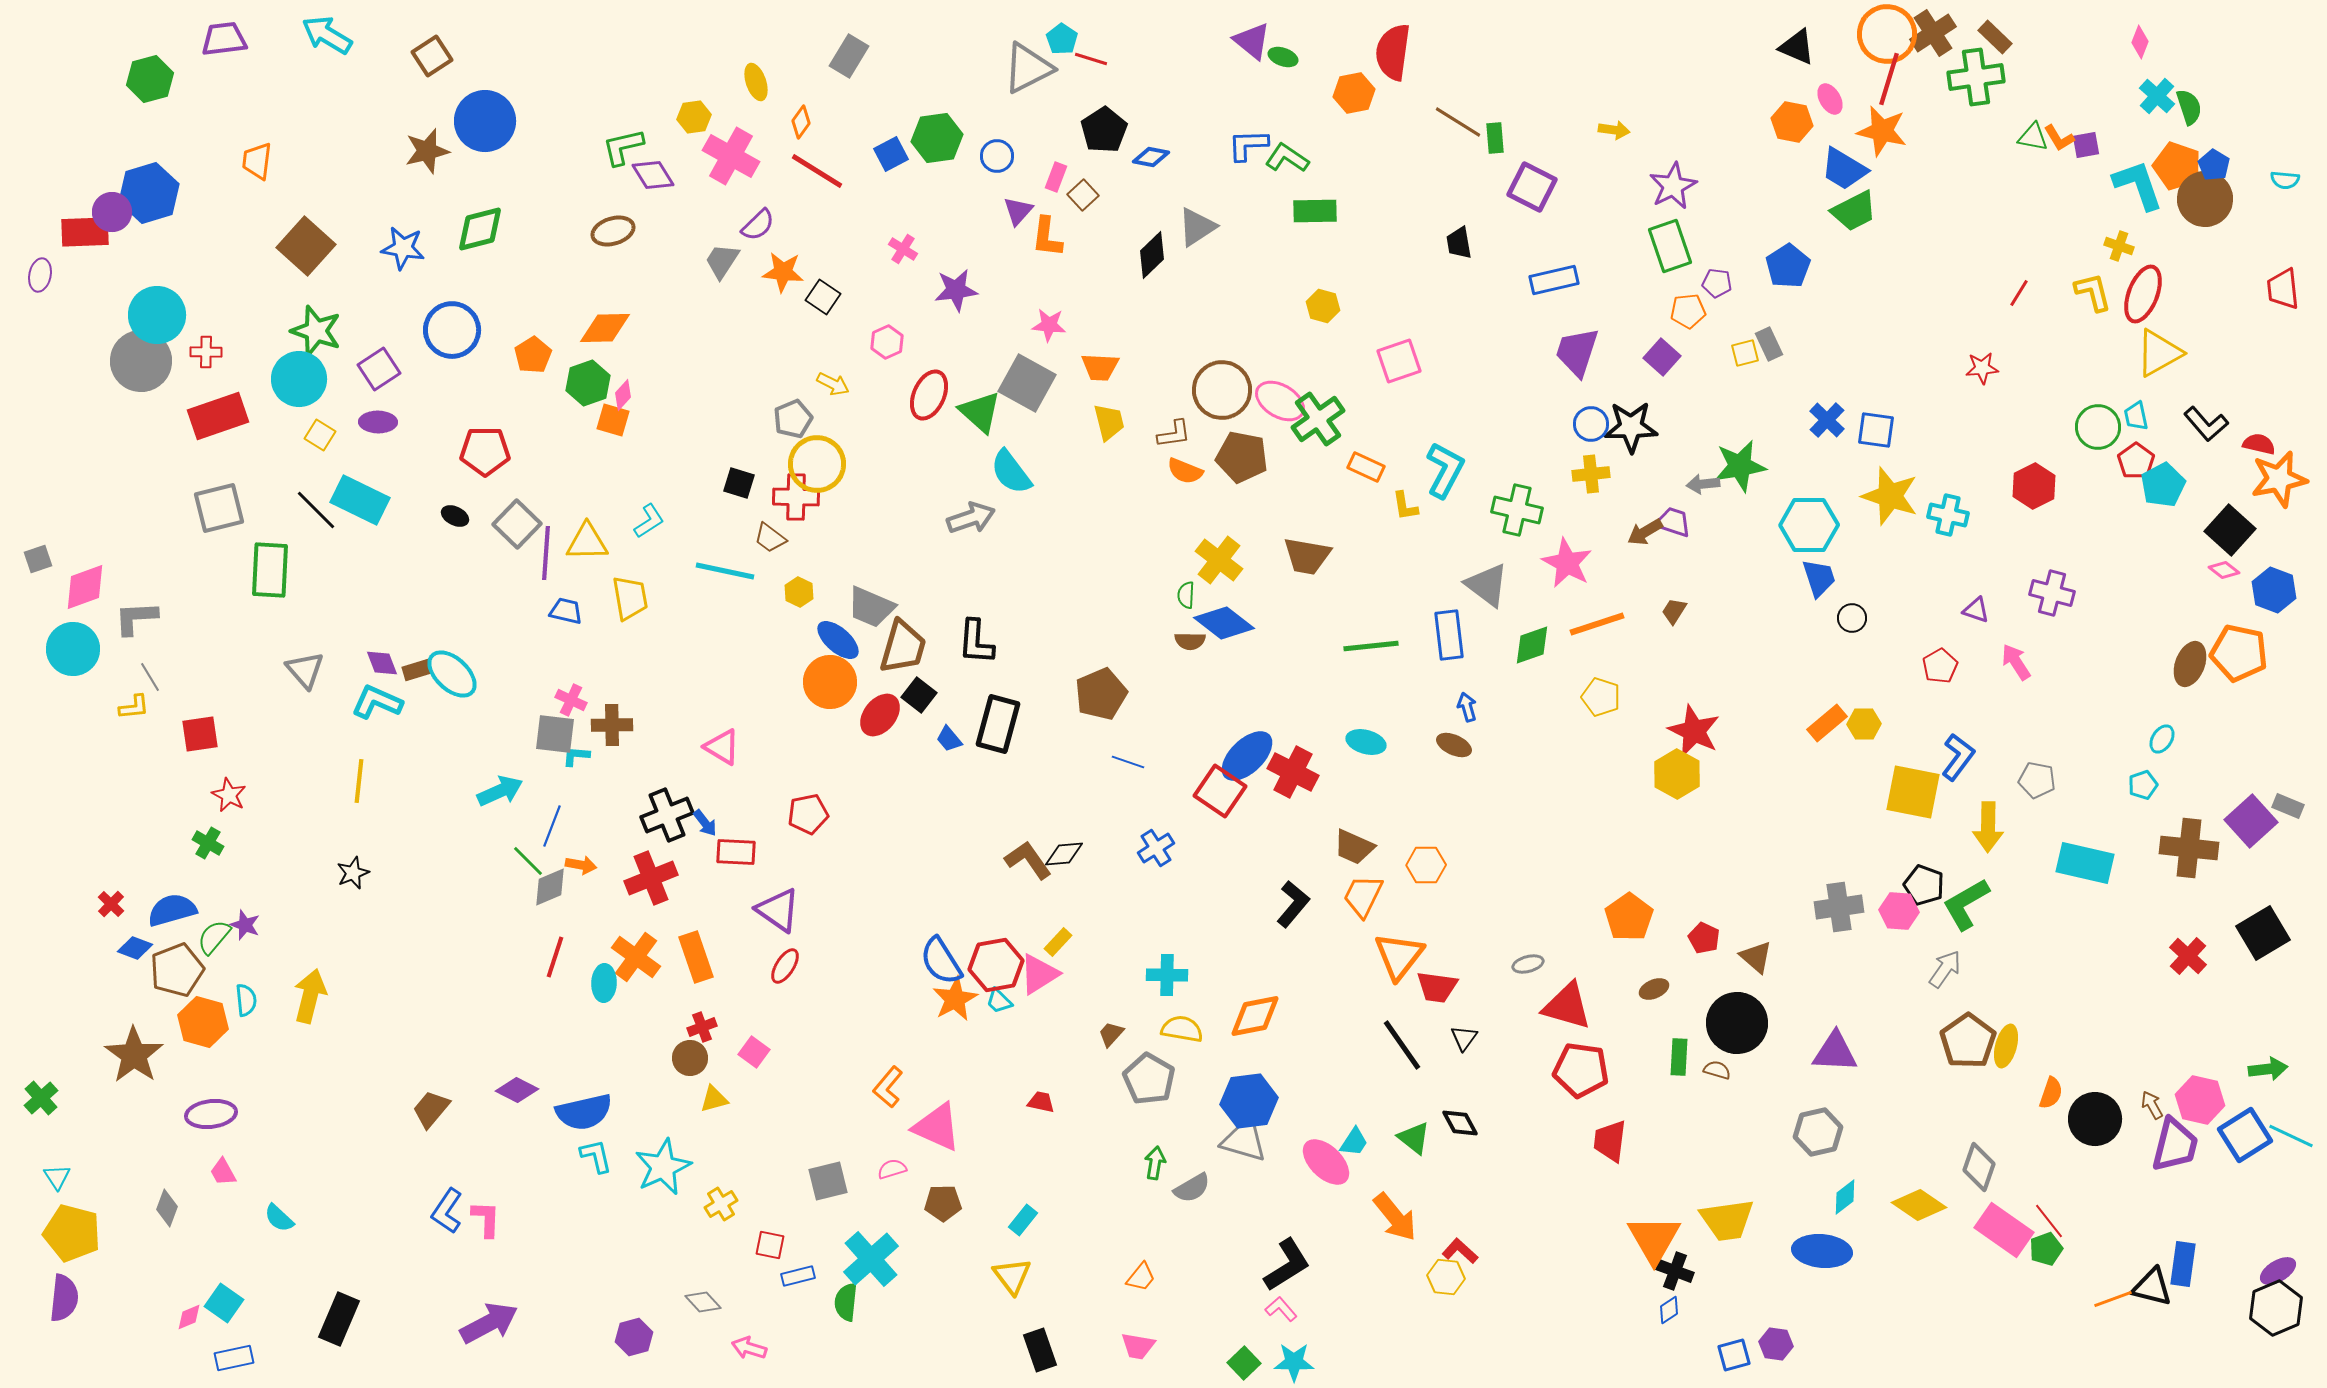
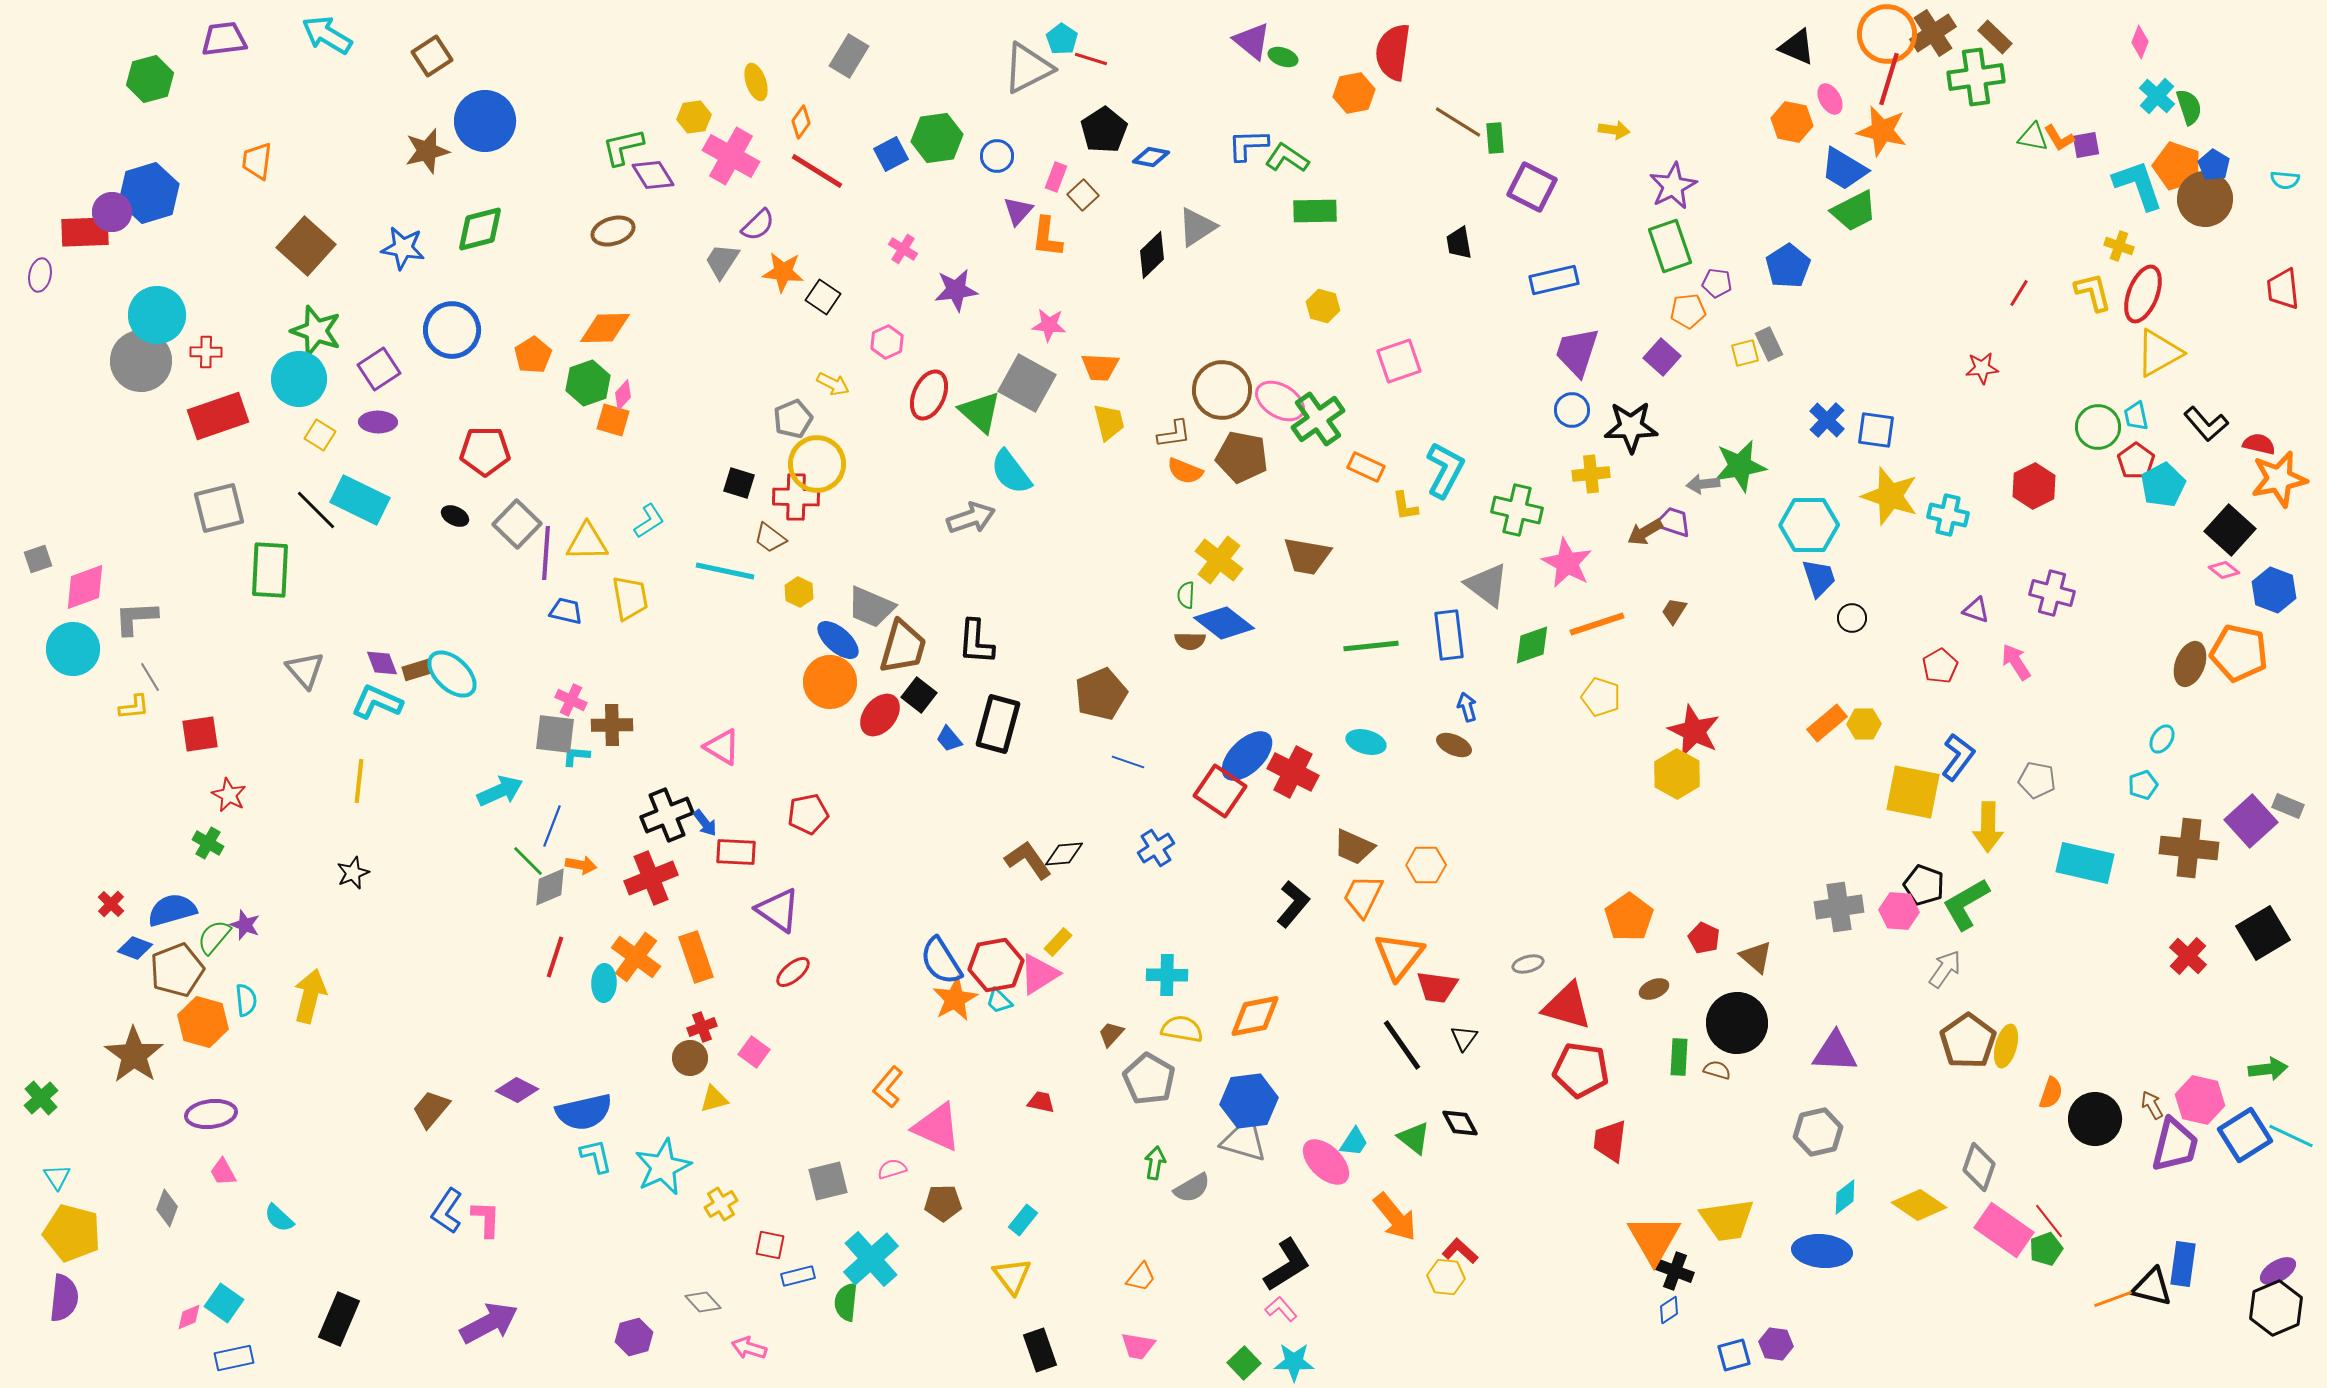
blue circle at (1591, 424): moved 19 px left, 14 px up
red ellipse at (785, 966): moved 8 px right, 6 px down; rotated 18 degrees clockwise
